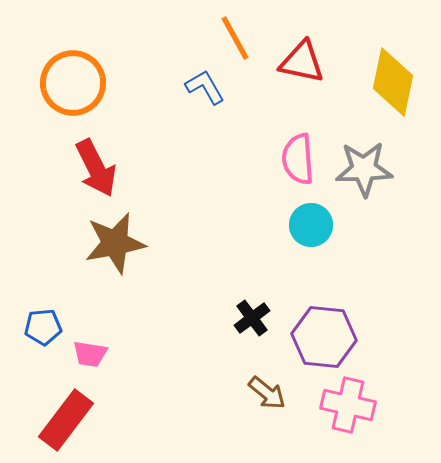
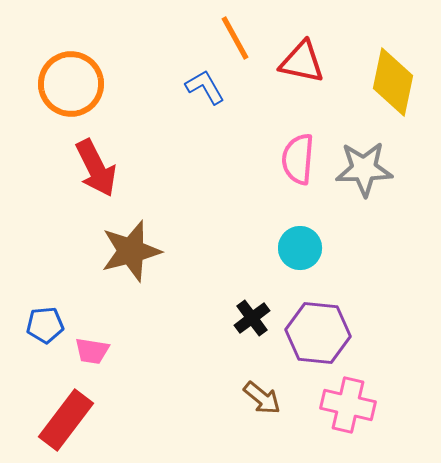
orange circle: moved 2 px left, 1 px down
pink semicircle: rotated 9 degrees clockwise
cyan circle: moved 11 px left, 23 px down
brown star: moved 16 px right, 8 px down; rotated 4 degrees counterclockwise
blue pentagon: moved 2 px right, 2 px up
purple hexagon: moved 6 px left, 4 px up
pink trapezoid: moved 2 px right, 3 px up
brown arrow: moved 5 px left, 5 px down
